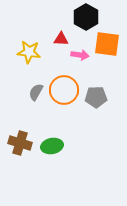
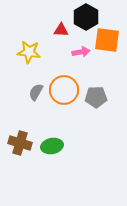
red triangle: moved 9 px up
orange square: moved 4 px up
pink arrow: moved 1 px right, 3 px up; rotated 18 degrees counterclockwise
